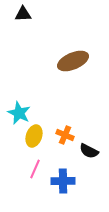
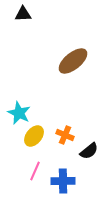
brown ellipse: rotated 16 degrees counterclockwise
yellow ellipse: rotated 20 degrees clockwise
black semicircle: rotated 66 degrees counterclockwise
pink line: moved 2 px down
